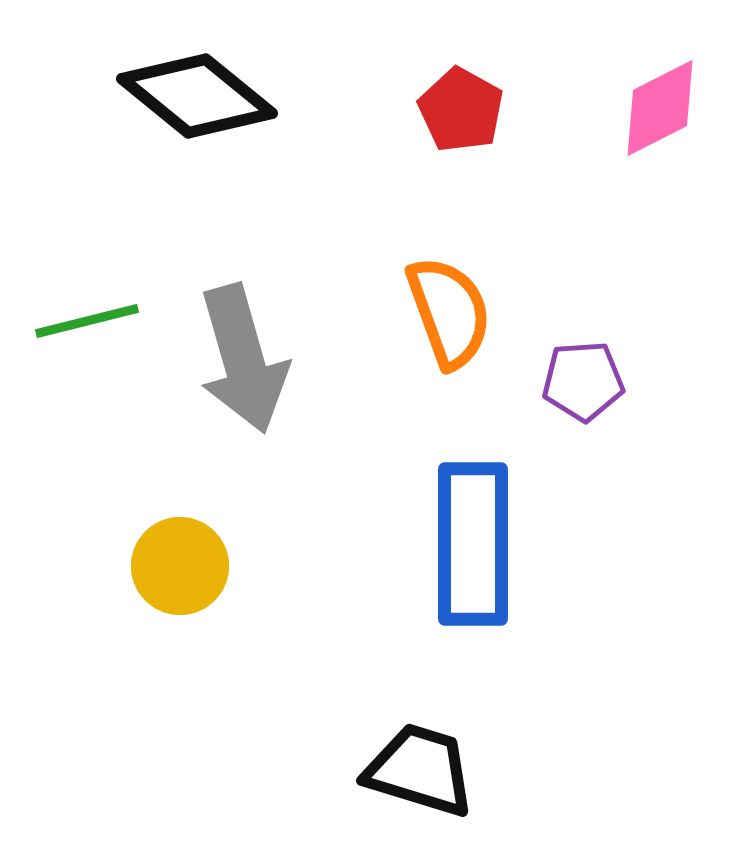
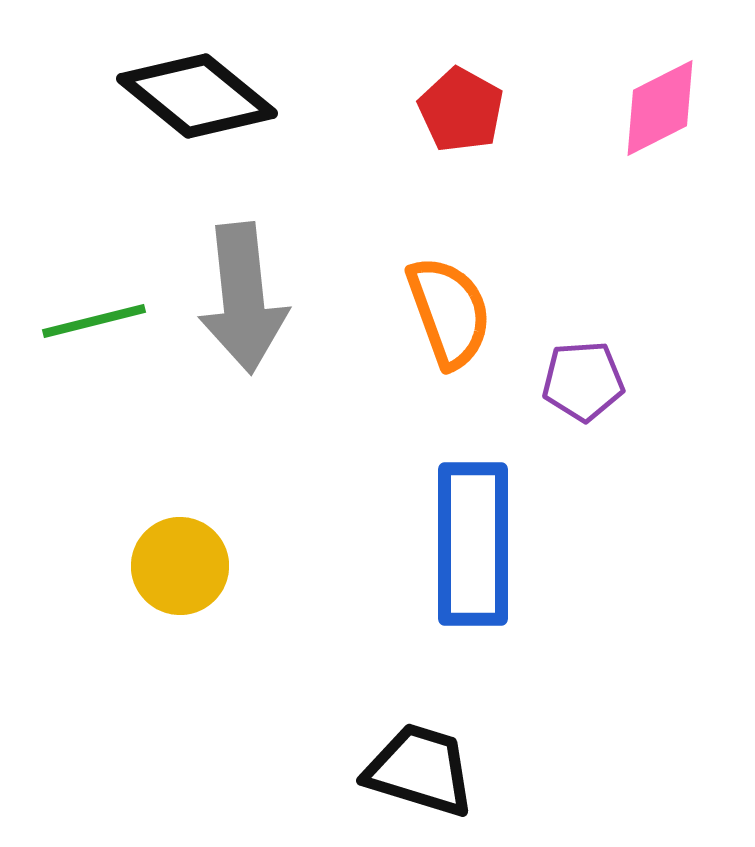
green line: moved 7 px right
gray arrow: moved 61 px up; rotated 10 degrees clockwise
